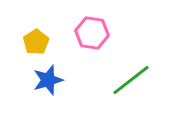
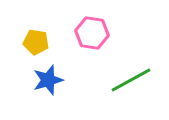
yellow pentagon: rotated 30 degrees counterclockwise
green line: rotated 9 degrees clockwise
